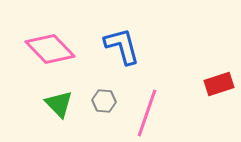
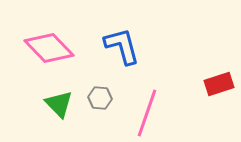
pink diamond: moved 1 px left, 1 px up
gray hexagon: moved 4 px left, 3 px up
